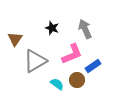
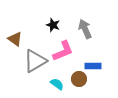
black star: moved 1 px right, 3 px up
brown triangle: rotated 28 degrees counterclockwise
pink L-shape: moved 9 px left, 3 px up
blue rectangle: rotated 35 degrees clockwise
brown circle: moved 2 px right, 1 px up
